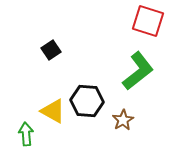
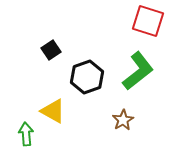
black hexagon: moved 24 px up; rotated 24 degrees counterclockwise
